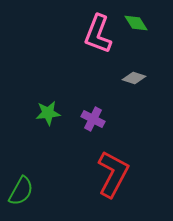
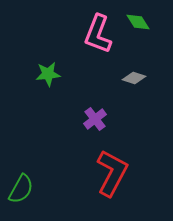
green diamond: moved 2 px right, 1 px up
green star: moved 39 px up
purple cross: moved 2 px right; rotated 25 degrees clockwise
red L-shape: moved 1 px left, 1 px up
green semicircle: moved 2 px up
